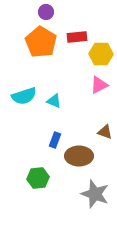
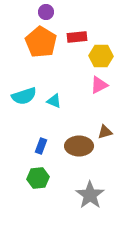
yellow hexagon: moved 2 px down
brown triangle: rotated 35 degrees counterclockwise
blue rectangle: moved 14 px left, 6 px down
brown ellipse: moved 10 px up
gray star: moved 5 px left, 1 px down; rotated 16 degrees clockwise
